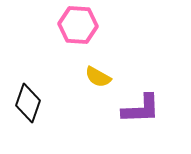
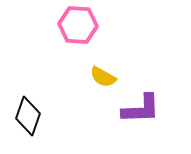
yellow semicircle: moved 5 px right
black diamond: moved 13 px down
